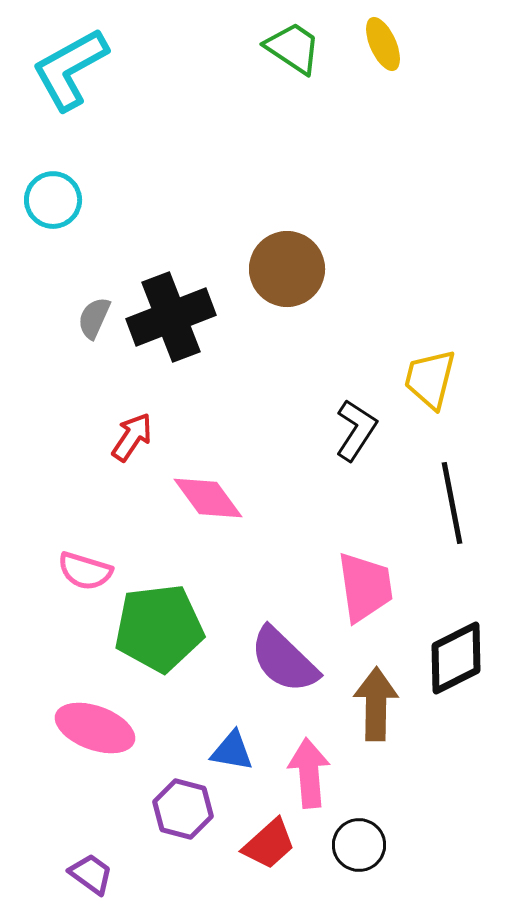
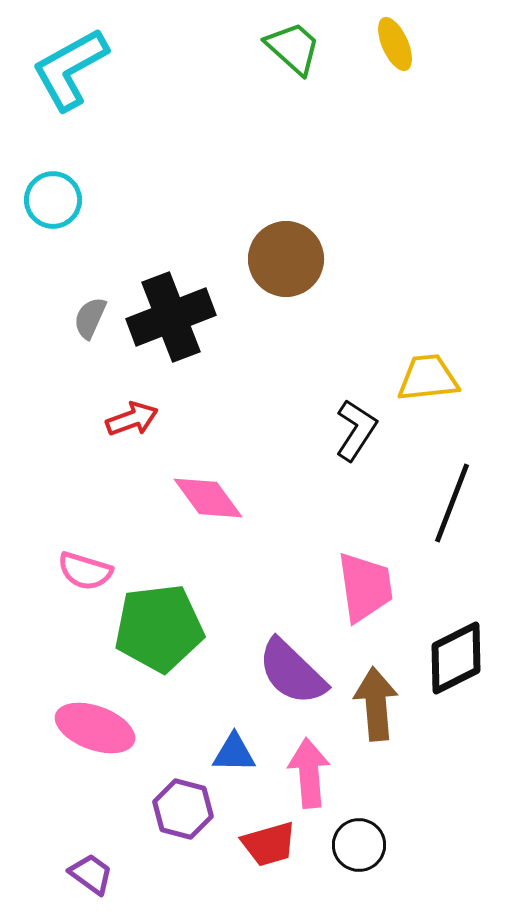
yellow ellipse: moved 12 px right
green trapezoid: rotated 8 degrees clockwise
brown circle: moved 1 px left, 10 px up
gray semicircle: moved 4 px left
yellow trapezoid: moved 2 px left, 1 px up; rotated 70 degrees clockwise
red arrow: moved 18 px up; rotated 36 degrees clockwise
black line: rotated 32 degrees clockwise
purple semicircle: moved 8 px right, 12 px down
brown arrow: rotated 6 degrees counterclockwise
blue triangle: moved 2 px right, 2 px down; rotated 9 degrees counterclockwise
red trapezoid: rotated 26 degrees clockwise
